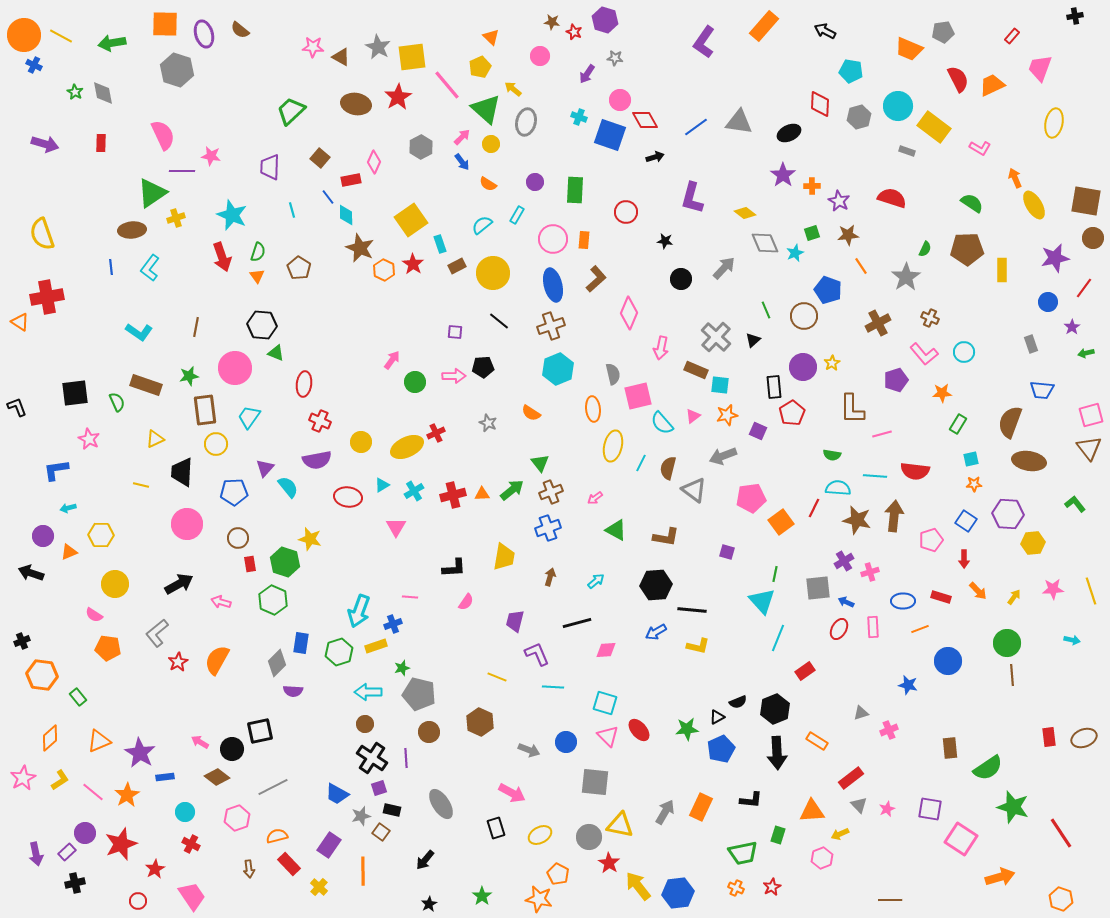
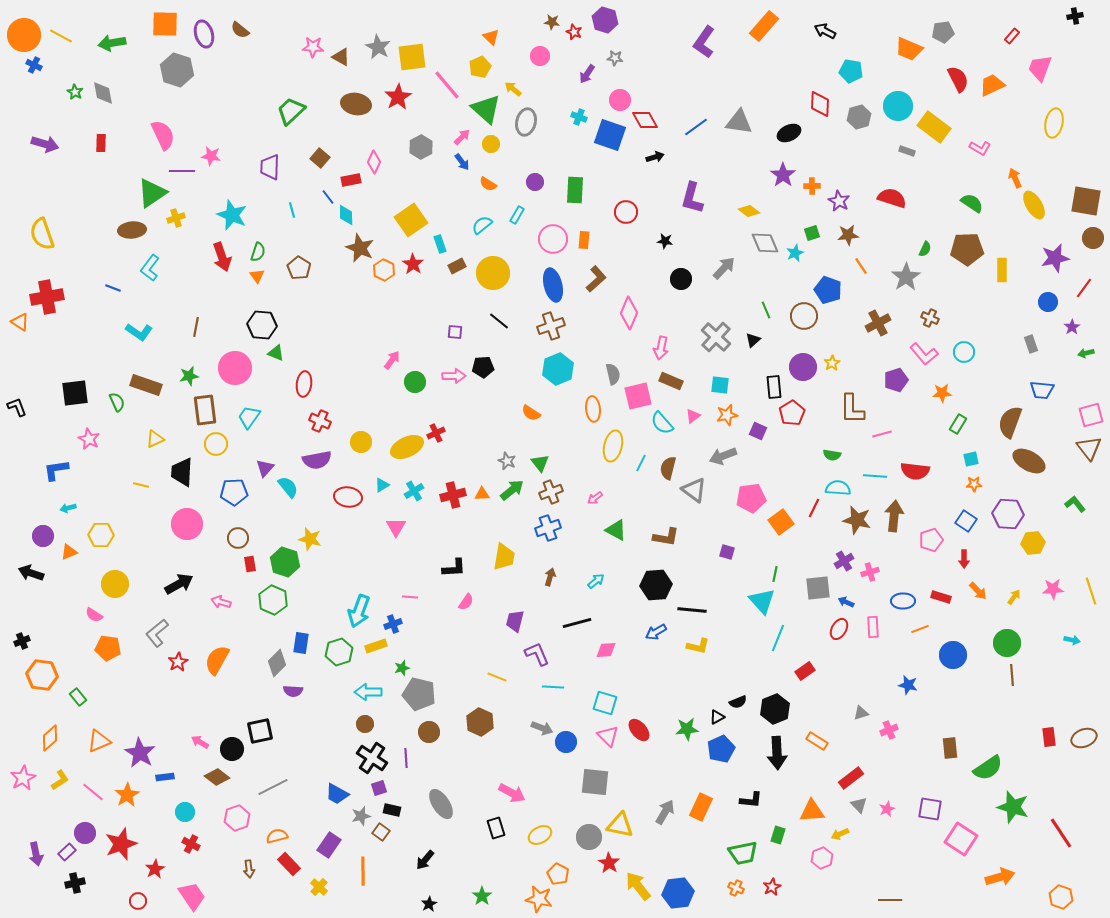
yellow diamond at (745, 213): moved 4 px right, 2 px up
blue line at (111, 267): moved 2 px right, 21 px down; rotated 63 degrees counterclockwise
brown rectangle at (696, 370): moved 25 px left, 11 px down
gray star at (488, 423): moved 19 px right, 38 px down
brown ellipse at (1029, 461): rotated 20 degrees clockwise
blue circle at (948, 661): moved 5 px right, 6 px up
gray arrow at (529, 750): moved 13 px right, 22 px up
orange hexagon at (1061, 899): moved 2 px up
